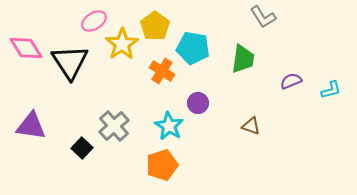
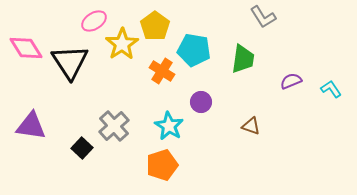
cyan pentagon: moved 1 px right, 2 px down
cyan L-shape: moved 1 px up; rotated 110 degrees counterclockwise
purple circle: moved 3 px right, 1 px up
